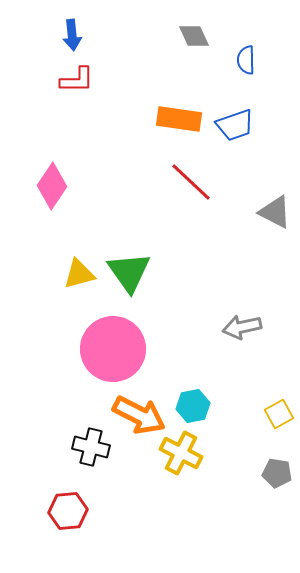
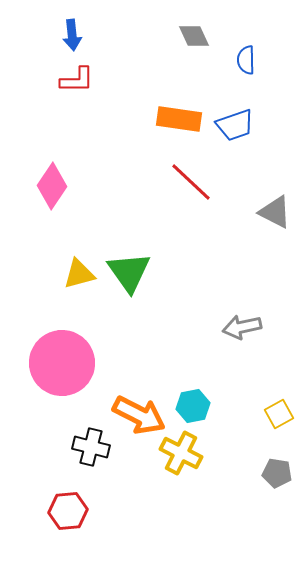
pink circle: moved 51 px left, 14 px down
